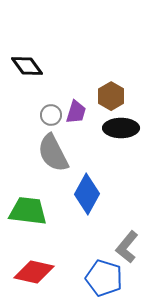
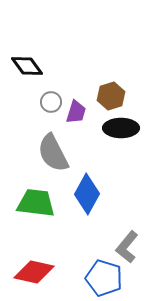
brown hexagon: rotated 12 degrees clockwise
gray circle: moved 13 px up
green trapezoid: moved 8 px right, 8 px up
